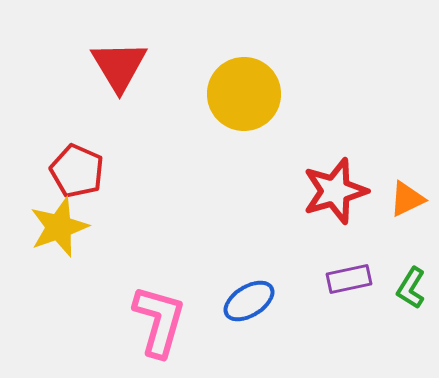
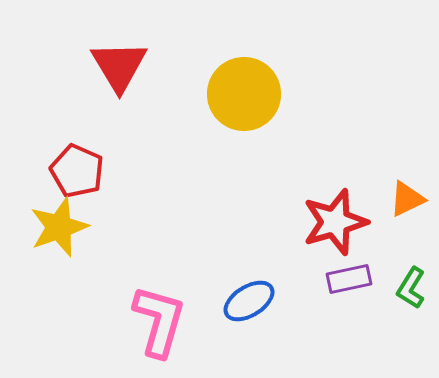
red star: moved 31 px down
